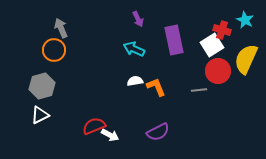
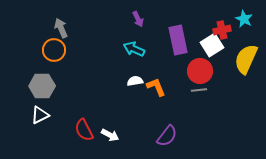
cyan star: moved 1 px left, 1 px up
red cross: rotated 30 degrees counterclockwise
purple rectangle: moved 4 px right
red circle: moved 18 px left
gray hexagon: rotated 15 degrees clockwise
red semicircle: moved 10 px left, 4 px down; rotated 95 degrees counterclockwise
purple semicircle: moved 9 px right, 4 px down; rotated 25 degrees counterclockwise
